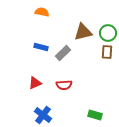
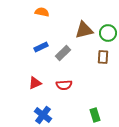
brown triangle: moved 1 px right, 2 px up
blue rectangle: rotated 40 degrees counterclockwise
brown rectangle: moved 4 px left, 5 px down
green rectangle: rotated 56 degrees clockwise
